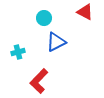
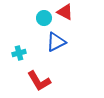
red triangle: moved 20 px left
cyan cross: moved 1 px right, 1 px down
red L-shape: rotated 75 degrees counterclockwise
